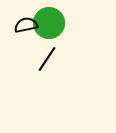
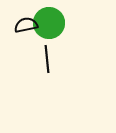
black line: rotated 40 degrees counterclockwise
